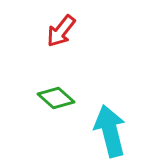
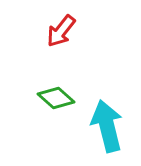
cyan arrow: moved 3 px left, 5 px up
